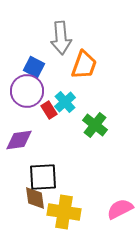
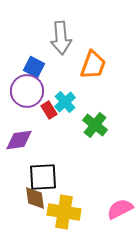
orange trapezoid: moved 9 px right
